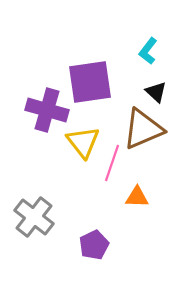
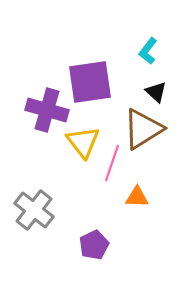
brown triangle: rotated 9 degrees counterclockwise
gray cross: moved 7 px up
